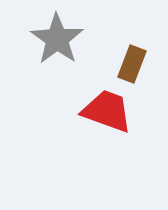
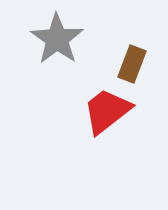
red trapezoid: rotated 58 degrees counterclockwise
